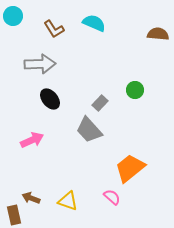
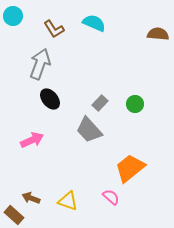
gray arrow: rotated 68 degrees counterclockwise
green circle: moved 14 px down
pink semicircle: moved 1 px left
brown rectangle: rotated 36 degrees counterclockwise
